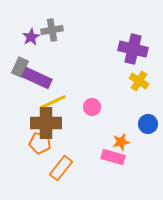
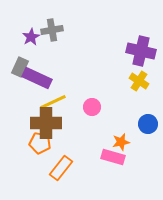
purple cross: moved 8 px right, 2 px down
